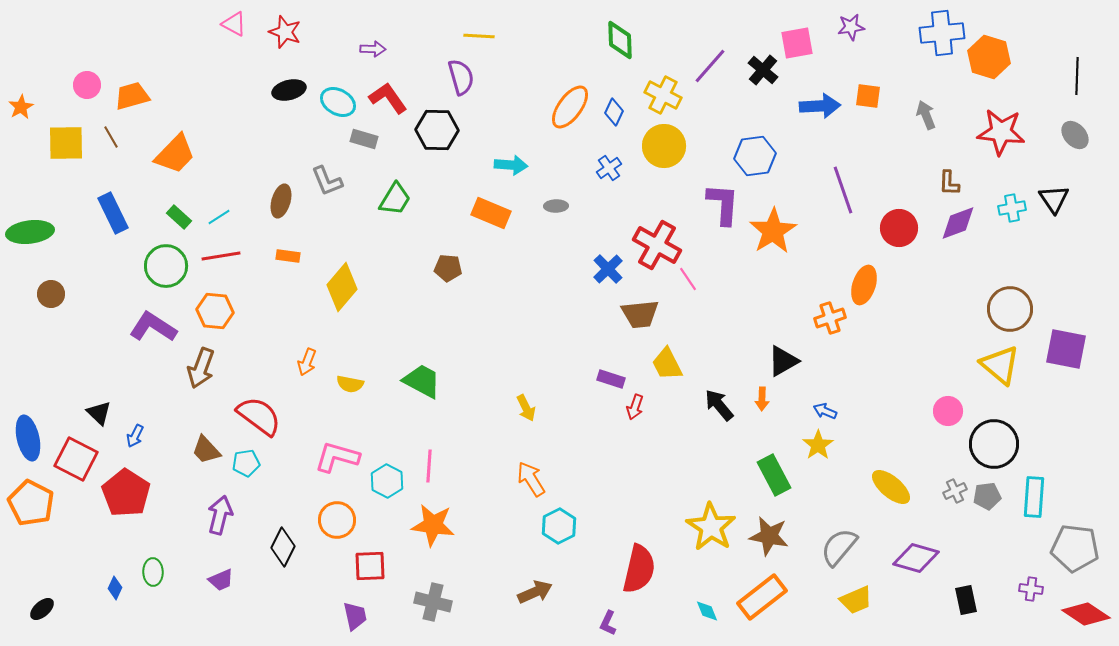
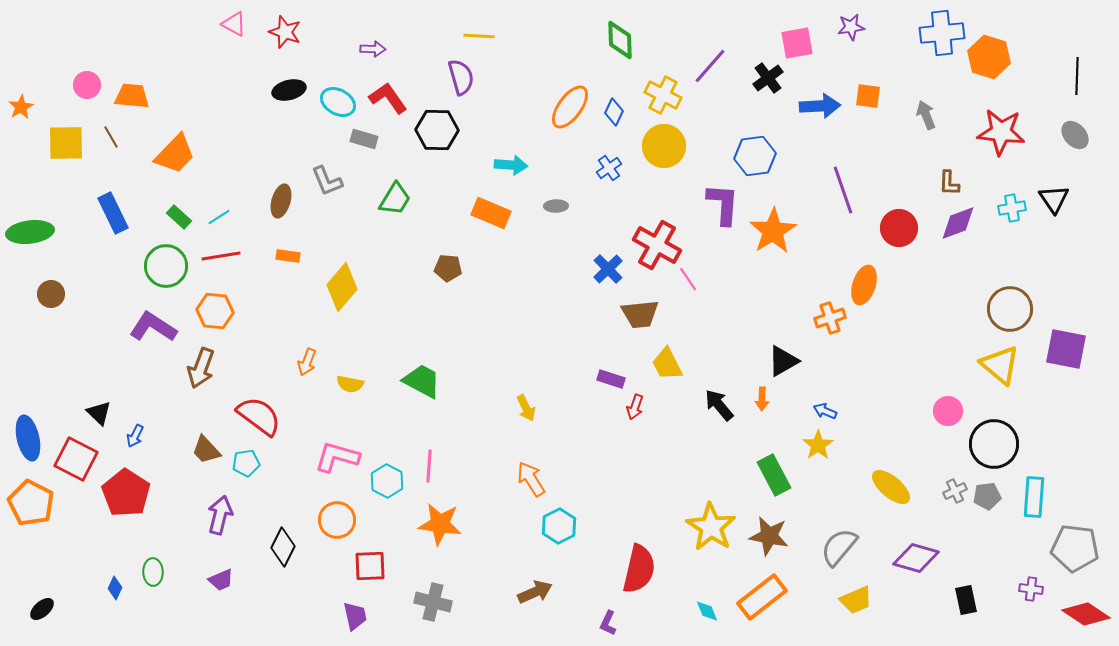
black cross at (763, 70): moved 5 px right, 8 px down; rotated 12 degrees clockwise
orange trapezoid at (132, 96): rotated 21 degrees clockwise
orange star at (433, 525): moved 7 px right, 1 px up
